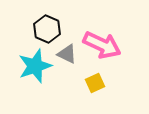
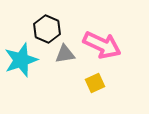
gray triangle: moved 2 px left; rotated 35 degrees counterclockwise
cyan star: moved 14 px left, 6 px up
